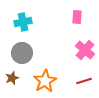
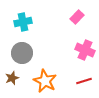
pink rectangle: rotated 40 degrees clockwise
pink cross: rotated 18 degrees counterclockwise
orange star: rotated 15 degrees counterclockwise
